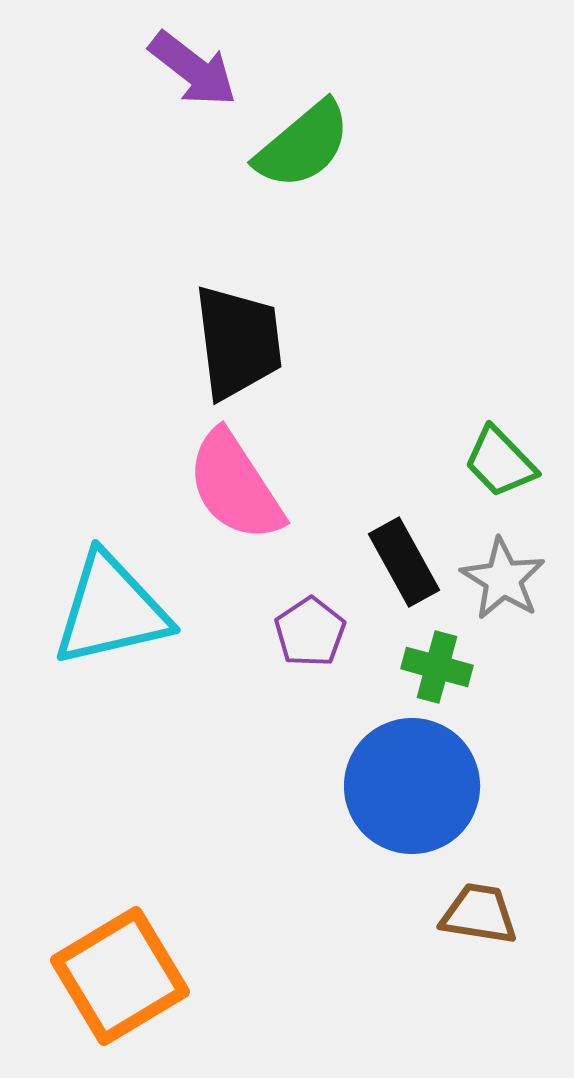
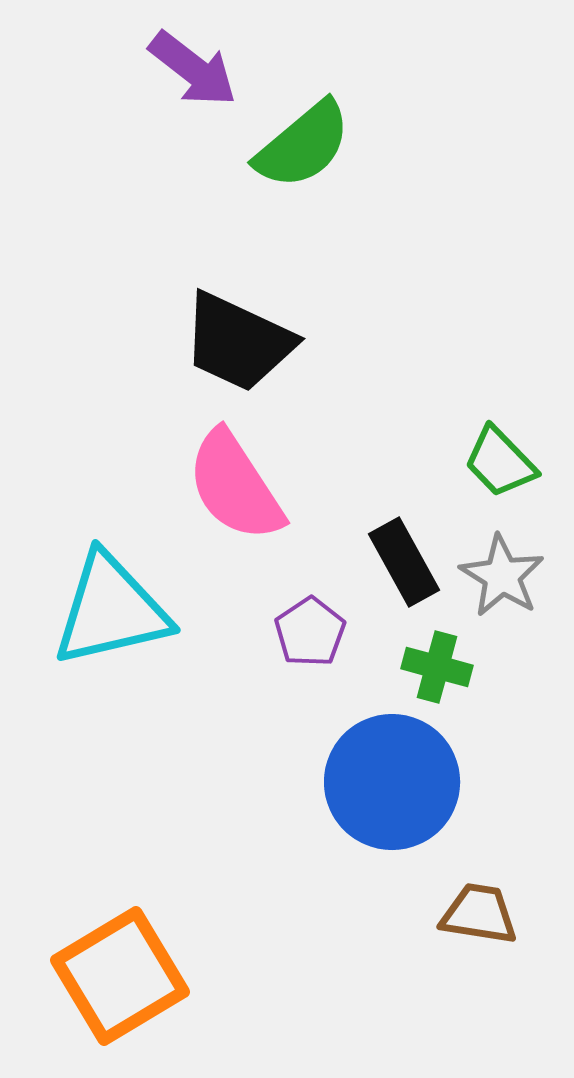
black trapezoid: rotated 122 degrees clockwise
gray star: moved 1 px left, 3 px up
blue circle: moved 20 px left, 4 px up
